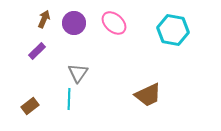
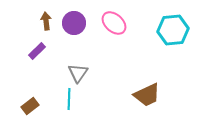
brown arrow: moved 2 px right, 2 px down; rotated 30 degrees counterclockwise
cyan hexagon: rotated 16 degrees counterclockwise
brown trapezoid: moved 1 px left
